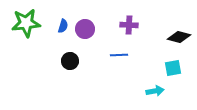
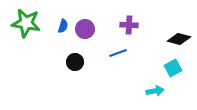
green star: rotated 16 degrees clockwise
black diamond: moved 2 px down
blue line: moved 1 px left, 2 px up; rotated 18 degrees counterclockwise
black circle: moved 5 px right, 1 px down
cyan square: rotated 18 degrees counterclockwise
